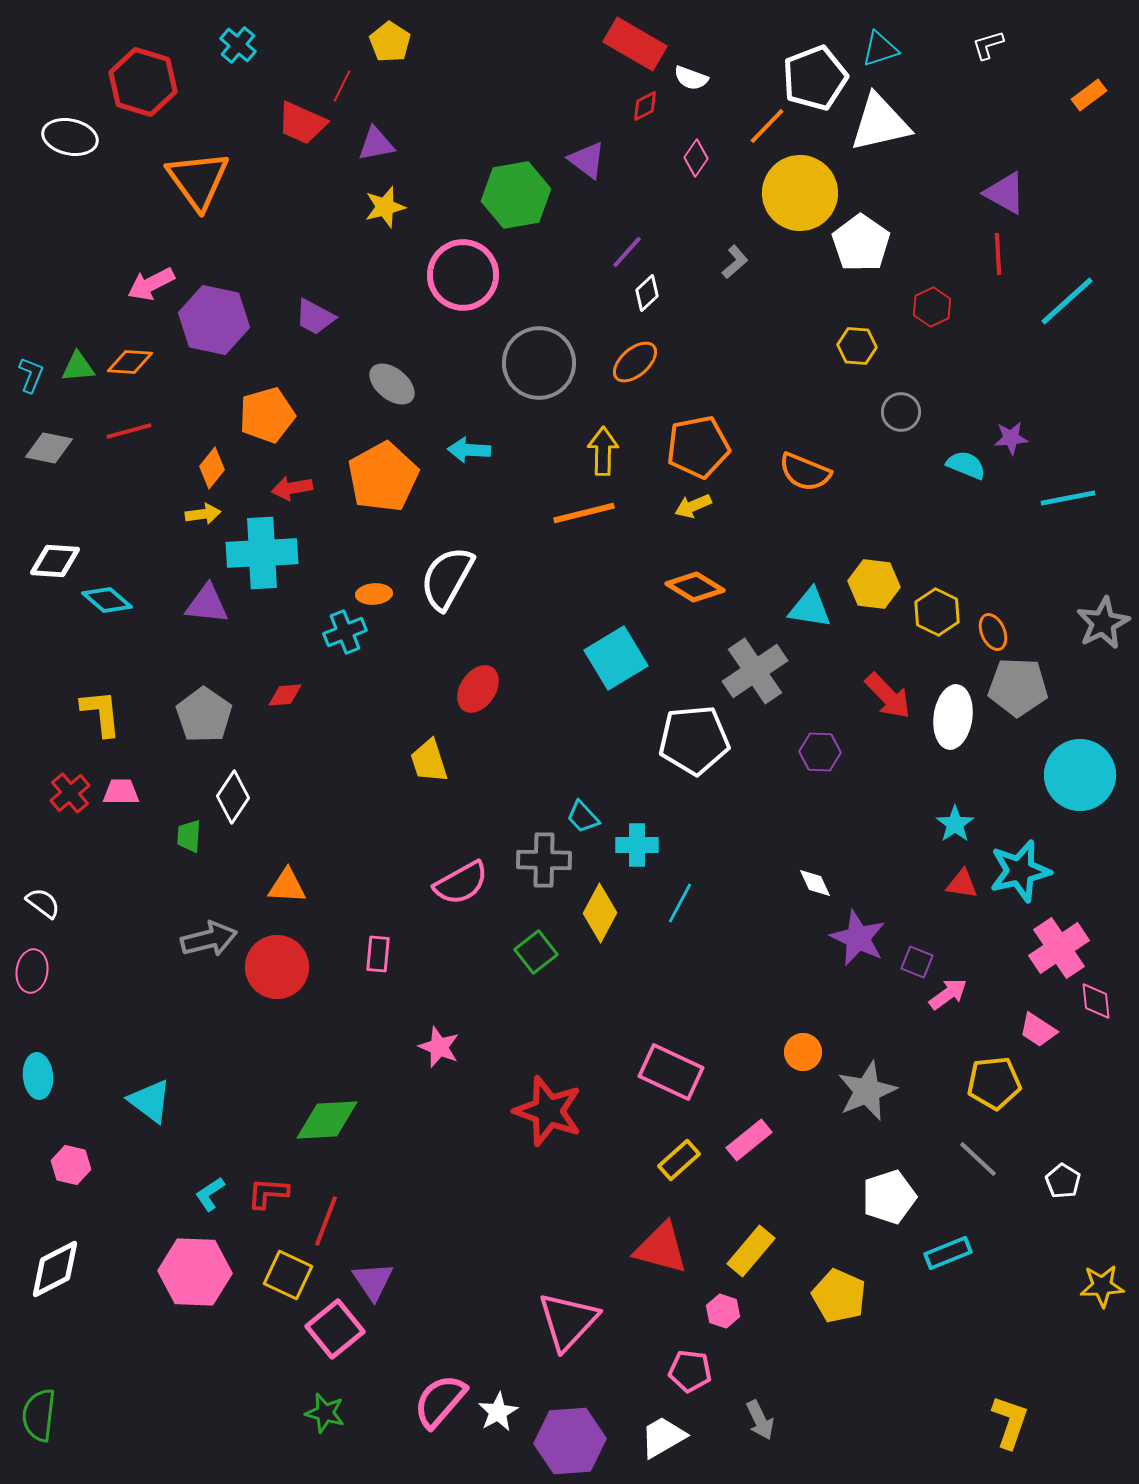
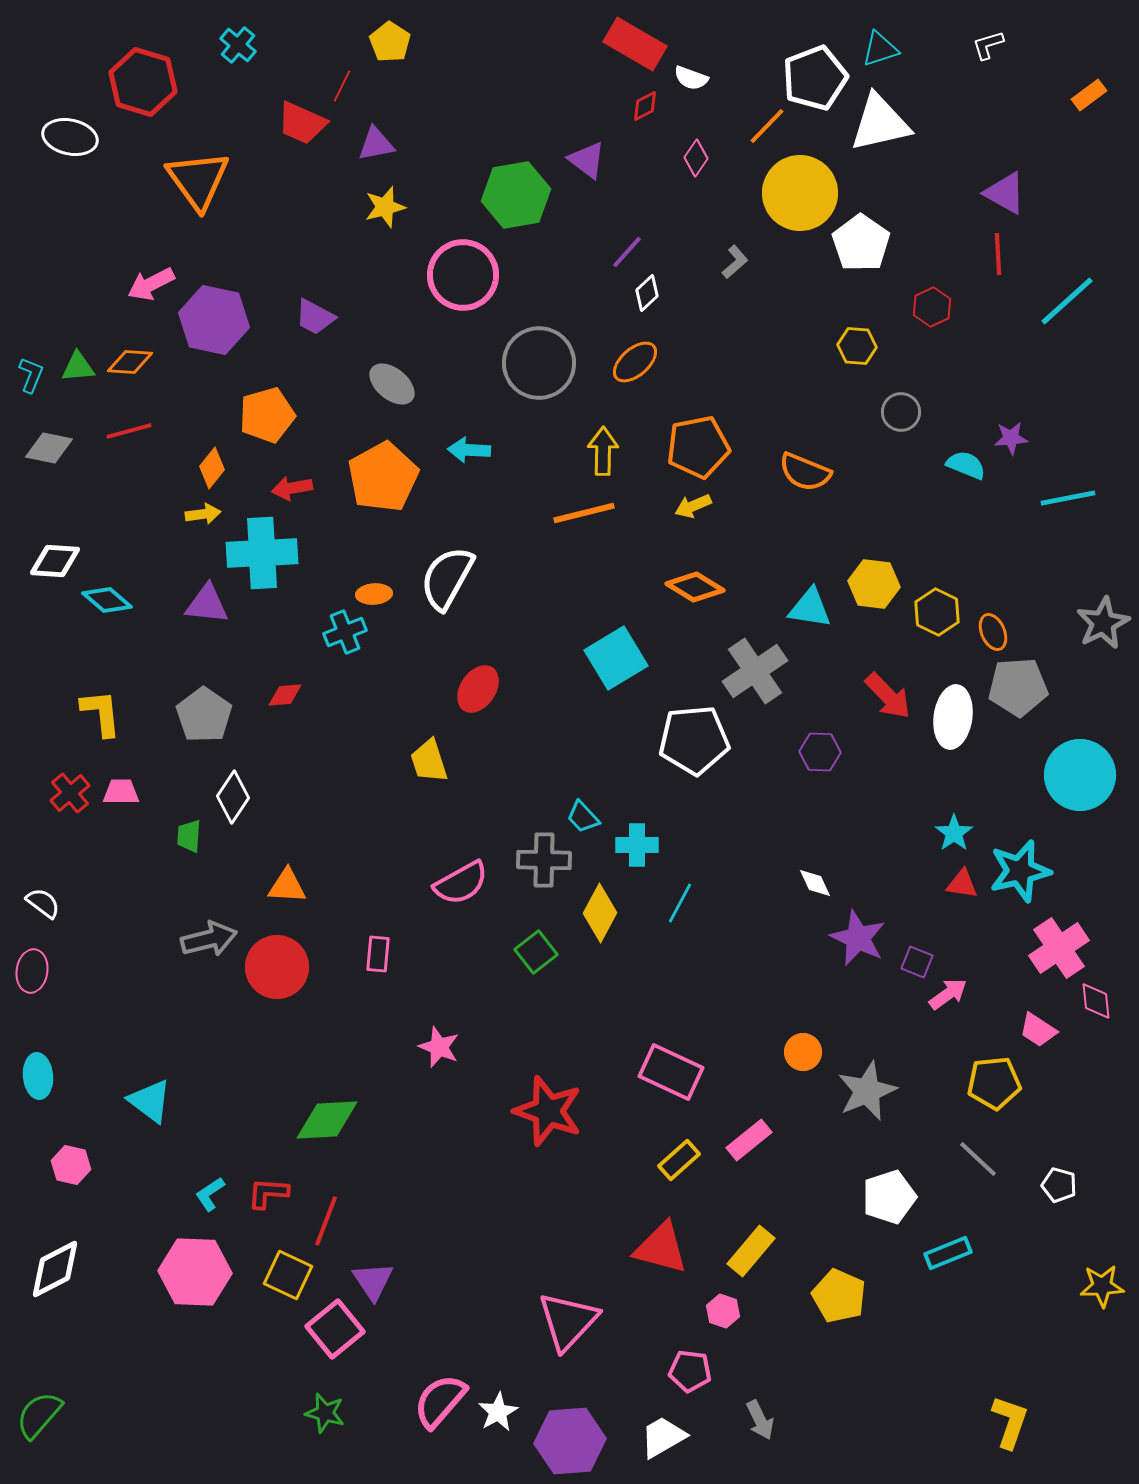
gray pentagon at (1018, 687): rotated 6 degrees counterclockwise
cyan star at (955, 824): moved 1 px left, 9 px down
white pentagon at (1063, 1181): moved 4 px left, 4 px down; rotated 16 degrees counterclockwise
green semicircle at (39, 1415): rotated 34 degrees clockwise
